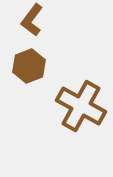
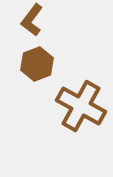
brown hexagon: moved 8 px right, 2 px up
